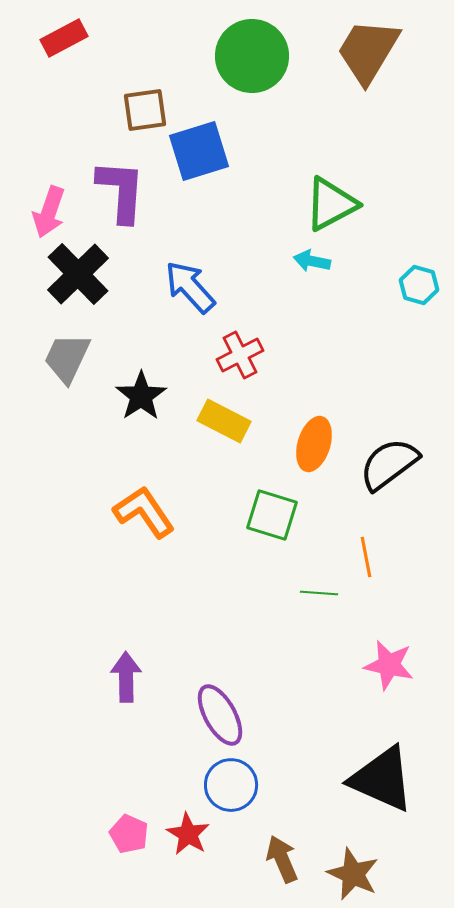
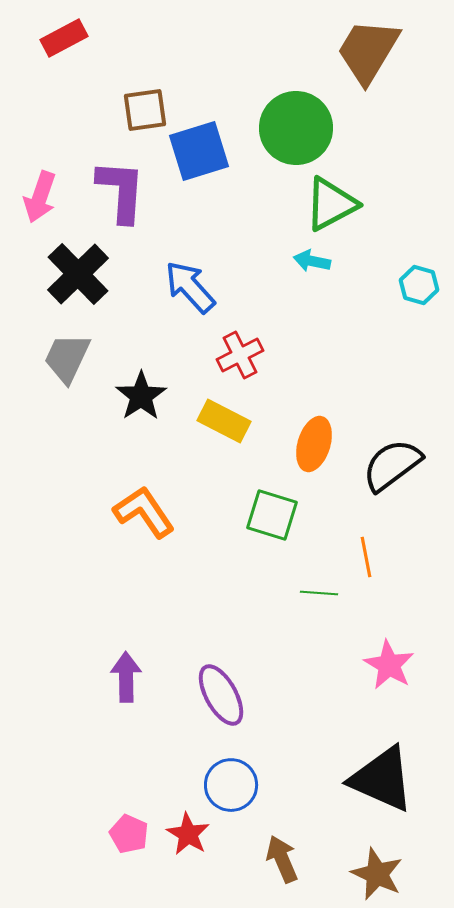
green circle: moved 44 px right, 72 px down
pink arrow: moved 9 px left, 15 px up
black semicircle: moved 3 px right, 1 px down
pink star: rotated 18 degrees clockwise
purple ellipse: moved 1 px right, 20 px up
brown star: moved 24 px right
